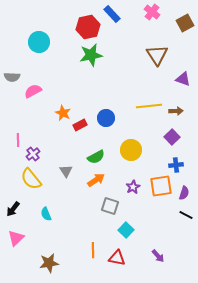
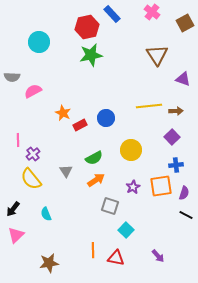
red hexagon: moved 1 px left
green semicircle: moved 2 px left, 1 px down
pink triangle: moved 3 px up
red triangle: moved 1 px left
